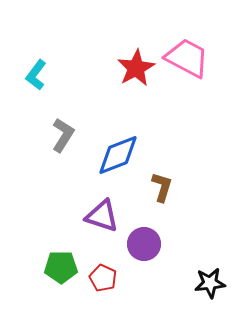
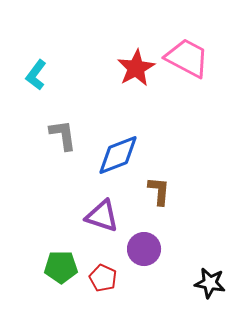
gray L-shape: rotated 40 degrees counterclockwise
brown L-shape: moved 3 px left, 4 px down; rotated 12 degrees counterclockwise
purple circle: moved 5 px down
black star: rotated 16 degrees clockwise
